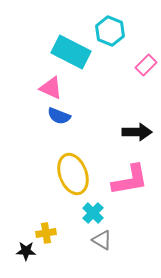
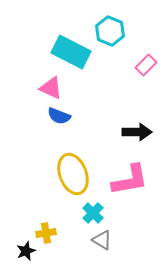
black star: rotated 24 degrees counterclockwise
